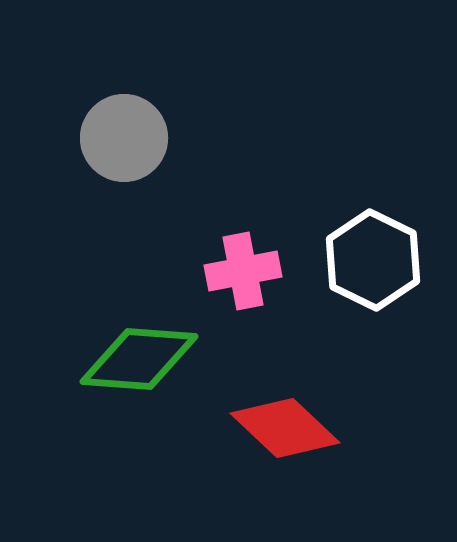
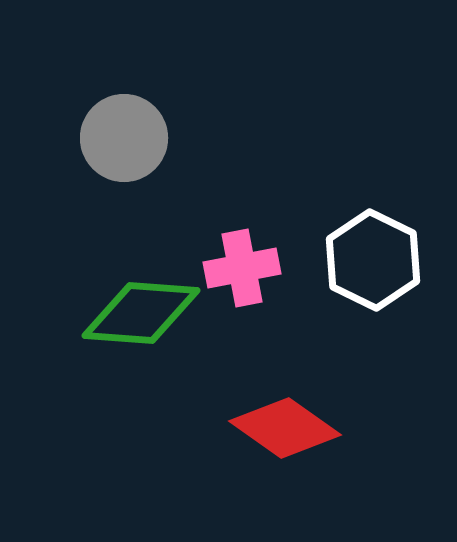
pink cross: moved 1 px left, 3 px up
green diamond: moved 2 px right, 46 px up
red diamond: rotated 8 degrees counterclockwise
